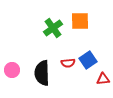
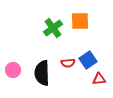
pink circle: moved 1 px right
red triangle: moved 4 px left
